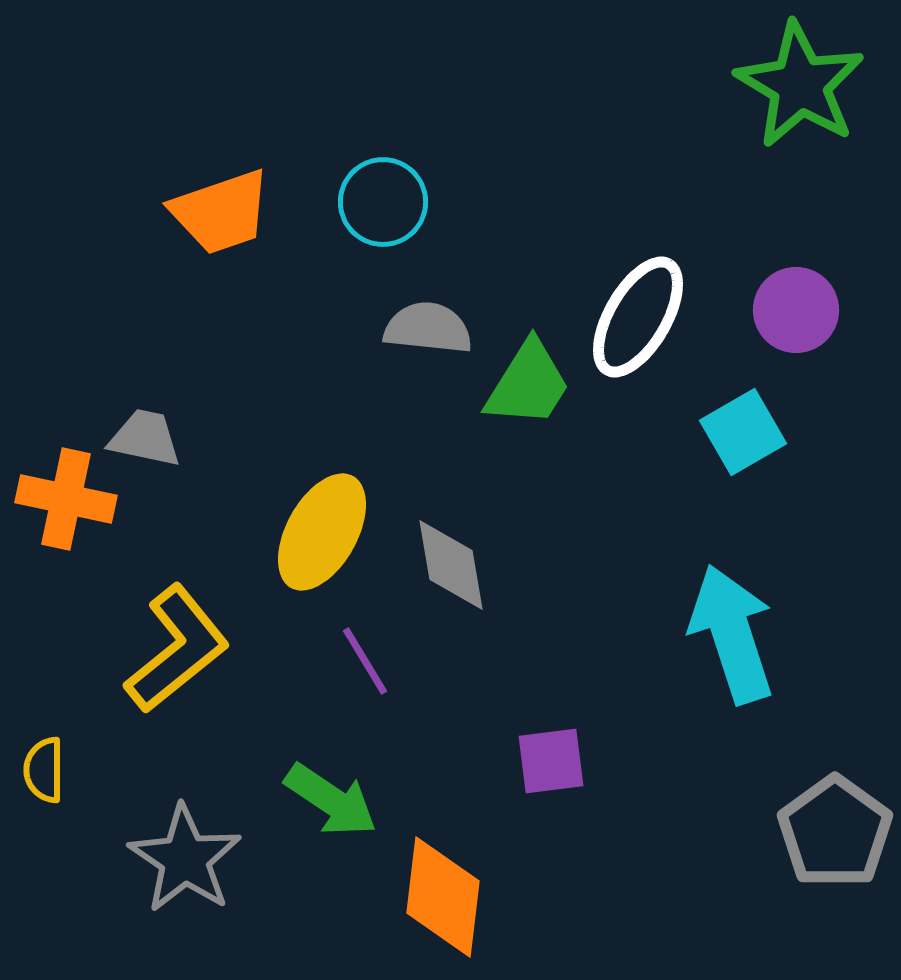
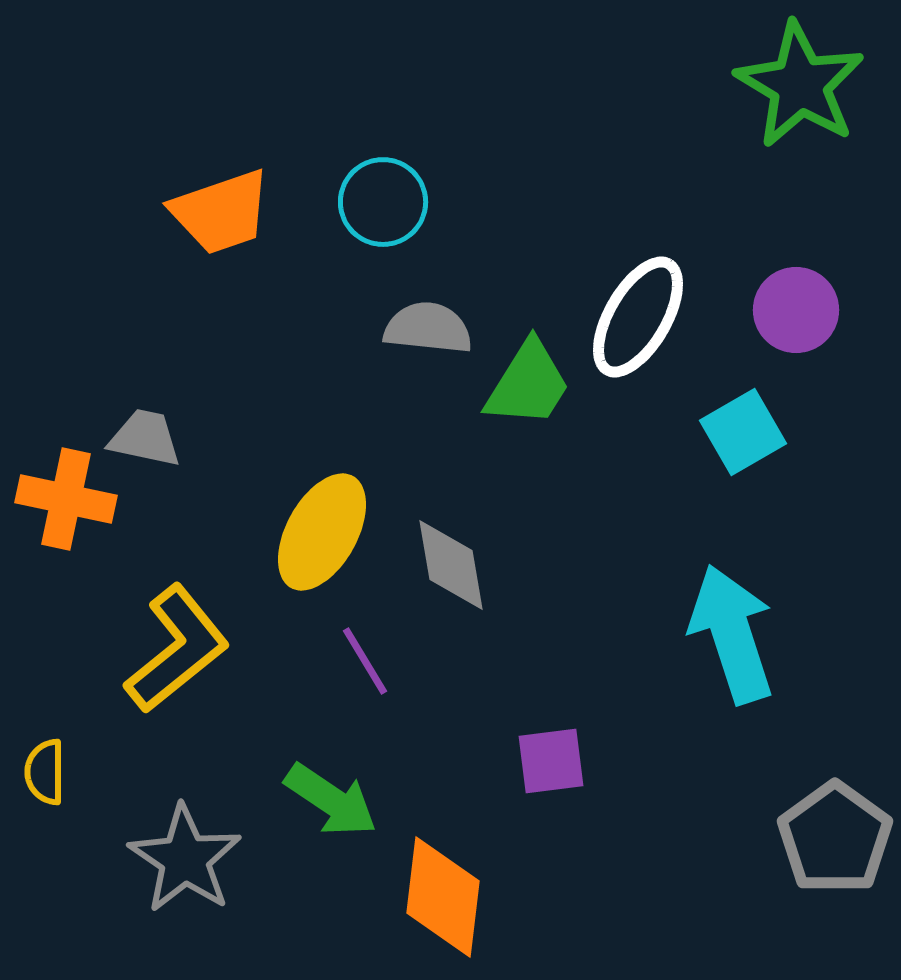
yellow semicircle: moved 1 px right, 2 px down
gray pentagon: moved 6 px down
